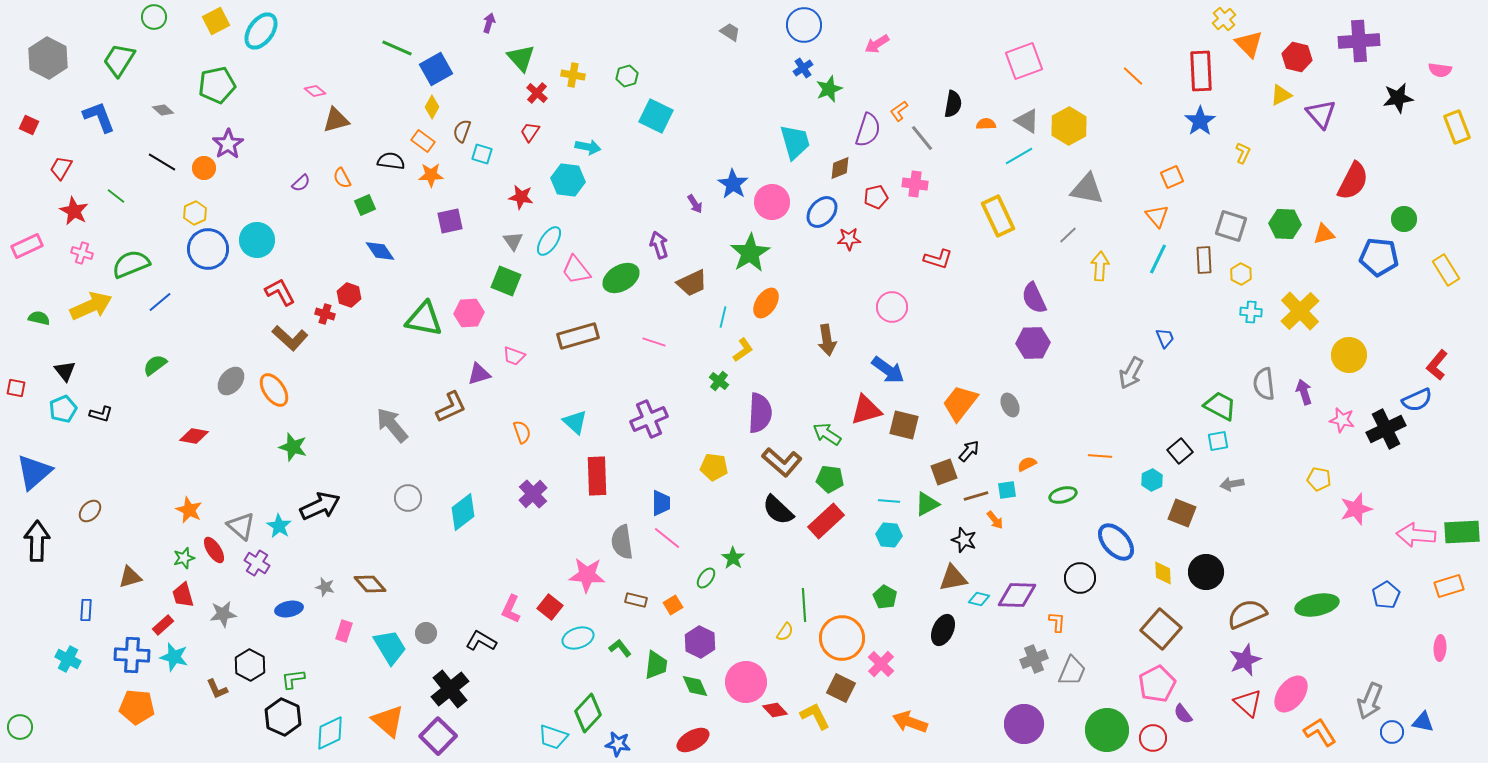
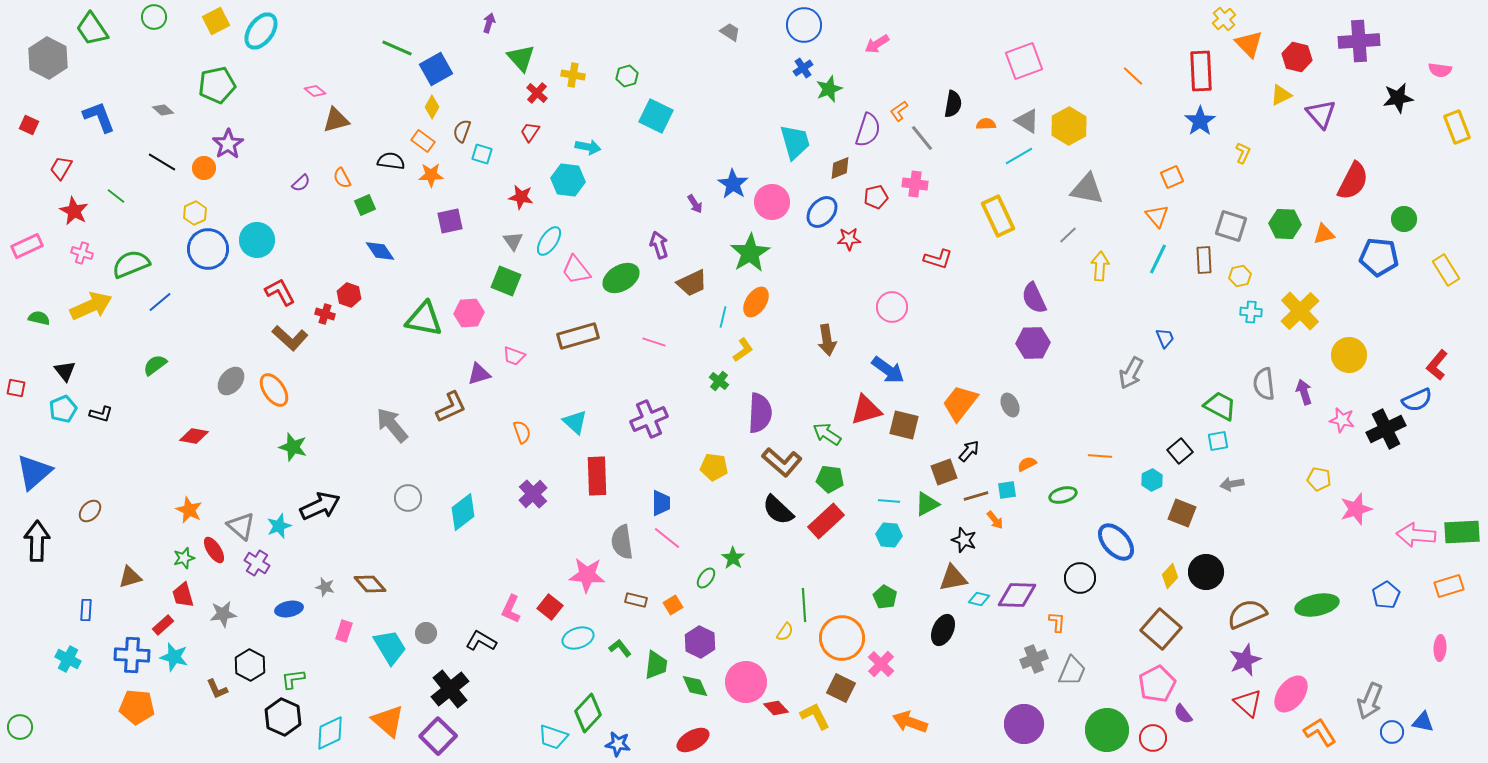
green trapezoid at (119, 60): moved 27 px left, 31 px up; rotated 66 degrees counterclockwise
yellow hexagon at (1241, 274): moved 1 px left, 2 px down; rotated 20 degrees clockwise
orange ellipse at (766, 303): moved 10 px left, 1 px up
cyan star at (279, 526): rotated 20 degrees clockwise
yellow diamond at (1163, 573): moved 7 px right, 3 px down; rotated 45 degrees clockwise
red diamond at (775, 710): moved 1 px right, 2 px up
